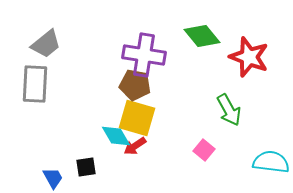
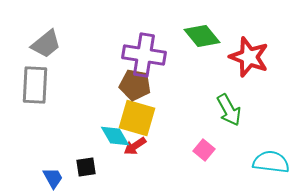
gray rectangle: moved 1 px down
cyan diamond: moved 1 px left
